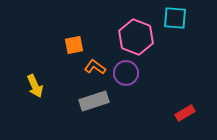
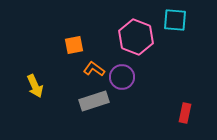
cyan square: moved 2 px down
orange L-shape: moved 1 px left, 2 px down
purple circle: moved 4 px left, 4 px down
red rectangle: rotated 48 degrees counterclockwise
